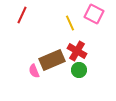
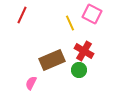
pink square: moved 2 px left
red cross: moved 7 px right
pink semicircle: moved 3 px left, 12 px down; rotated 48 degrees clockwise
